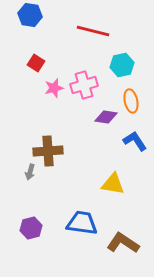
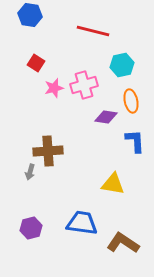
blue L-shape: rotated 30 degrees clockwise
